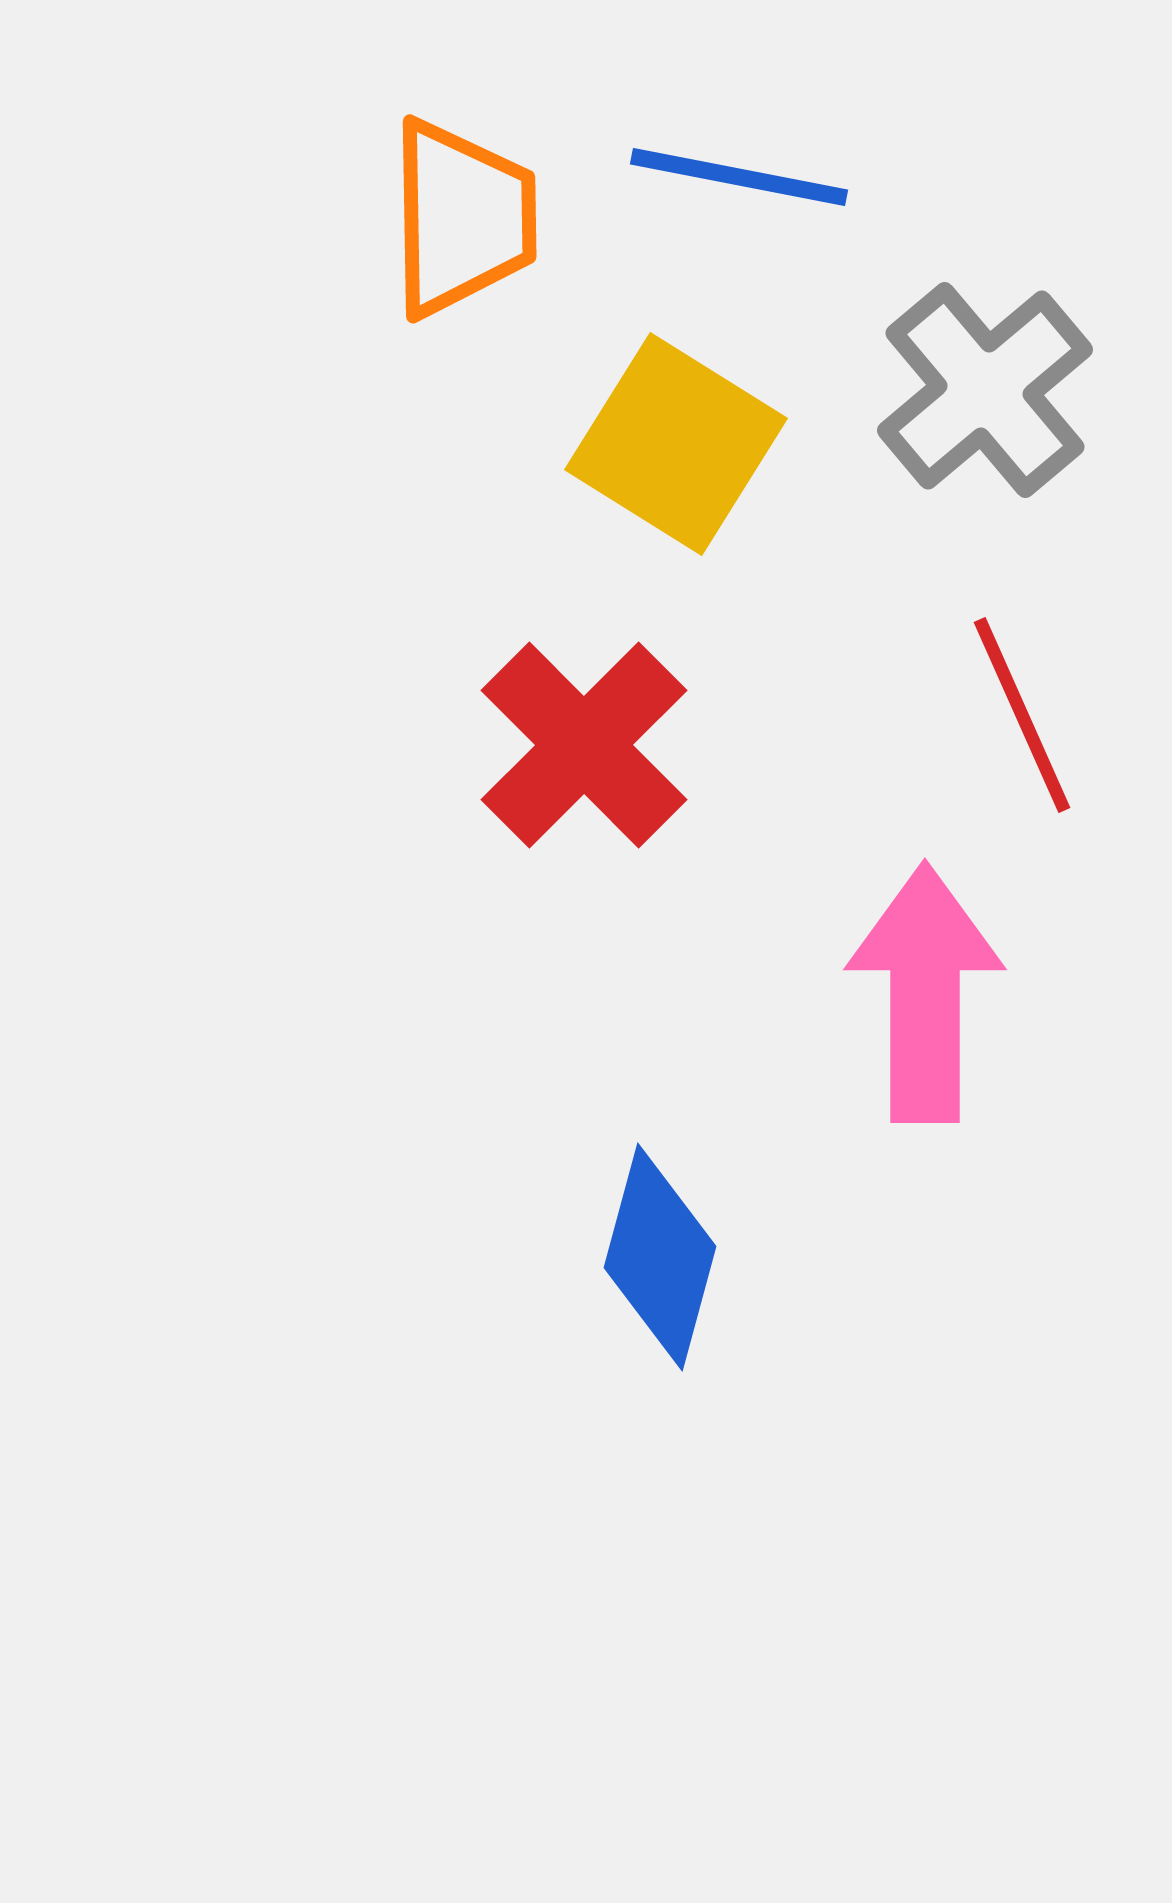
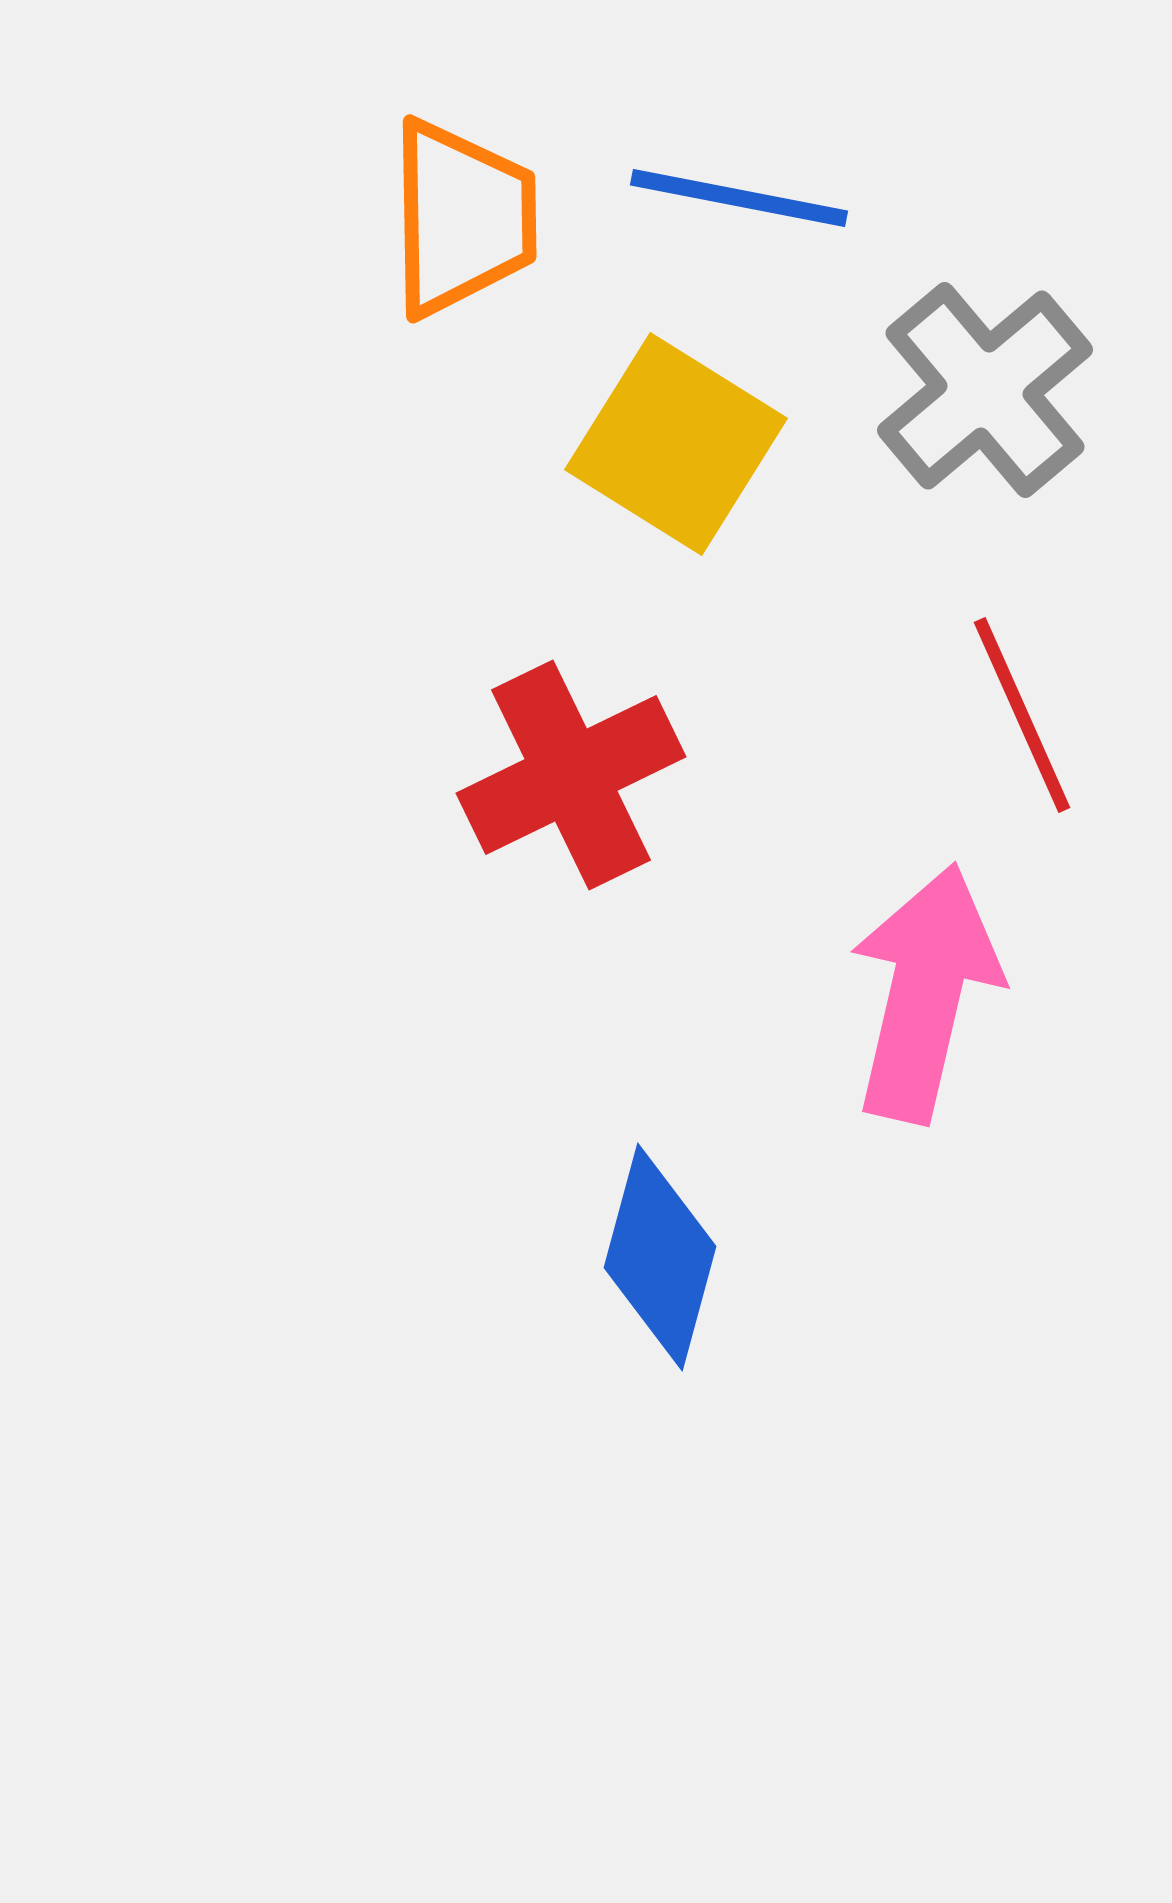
blue line: moved 21 px down
red cross: moved 13 px left, 30 px down; rotated 19 degrees clockwise
pink arrow: rotated 13 degrees clockwise
